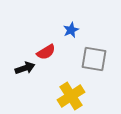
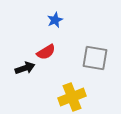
blue star: moved 16 px left, 10 px up
gray square: moved 1 px right, 1 px up
yellow cross: moved 1 px right, 1 px down; rotated 12 degrees clockwise
